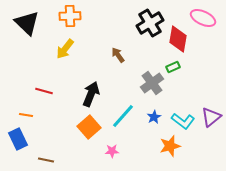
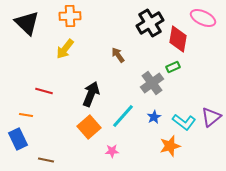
cyan L-shape: moved 1 px right, 1 px down
